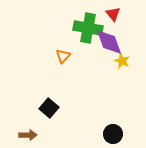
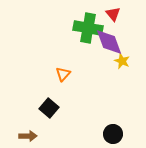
orange triangle: moved 18 px down
brown arrow: moved 1 px down
